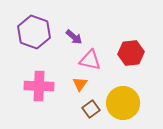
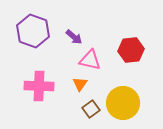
purple hexagon: moved 1 px left, 1 px up
red hexagon: moved 3 px up
